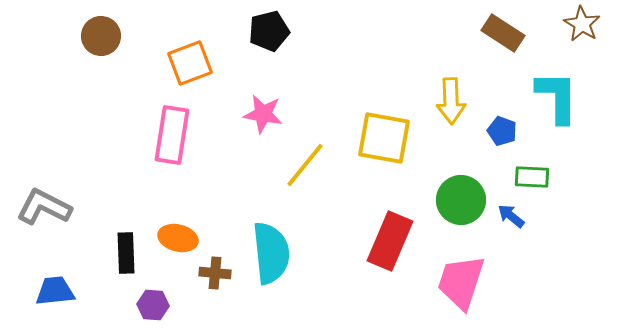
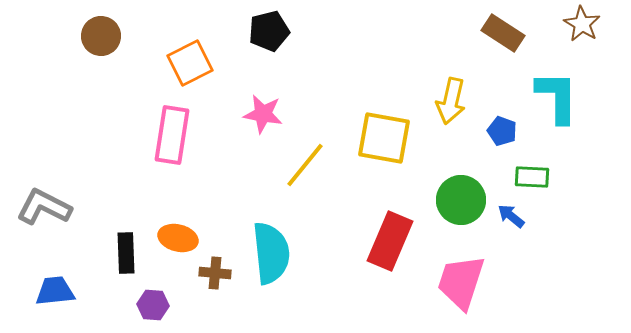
orange square: rotated 6 degrees counterclockwise
yellow arrow: rotated 15 degrees clockwise
